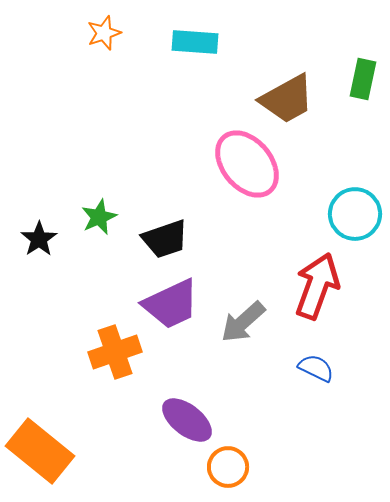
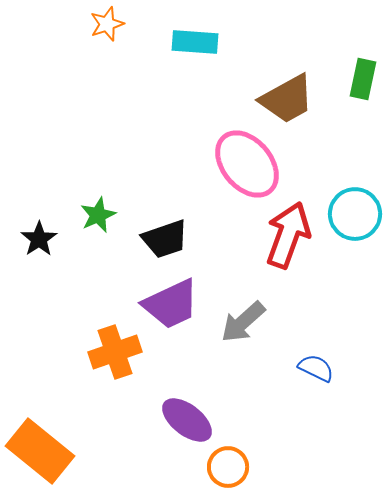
orange star: moved 3 px right, 9 px up
green star: moved 1 px left, 2 px up
red arrow: moved 29 px left, 51 px up
